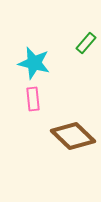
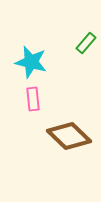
cyan star: moved 3 px left, 1 px up
brown diamond: moved 4 px left
